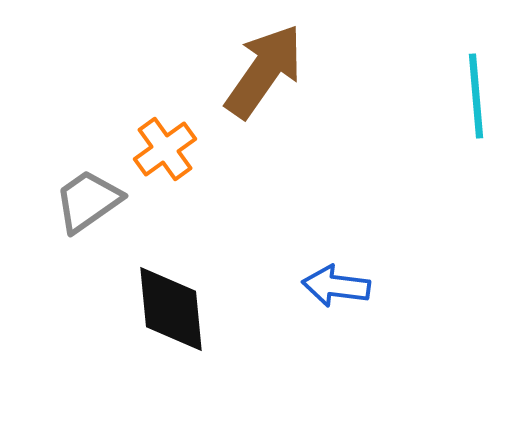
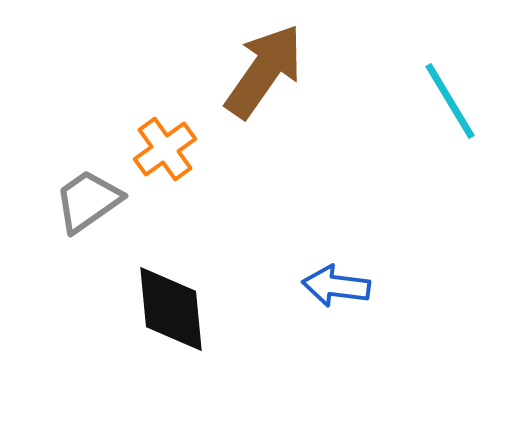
cyan line: moved 26 px left, 5 px down; rotated 26 degrees counterclockwise
